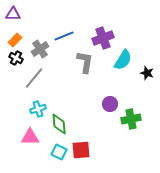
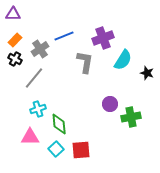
black cross: moved 1 px left, 1 px down
green cross: moved 2 px up
cyan square: moved 3 px left, 3 px up; rotated 21 degrees clockwise
